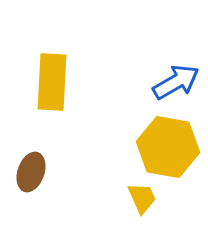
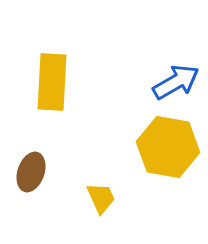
yellow trapezoid: moved 41 px left
